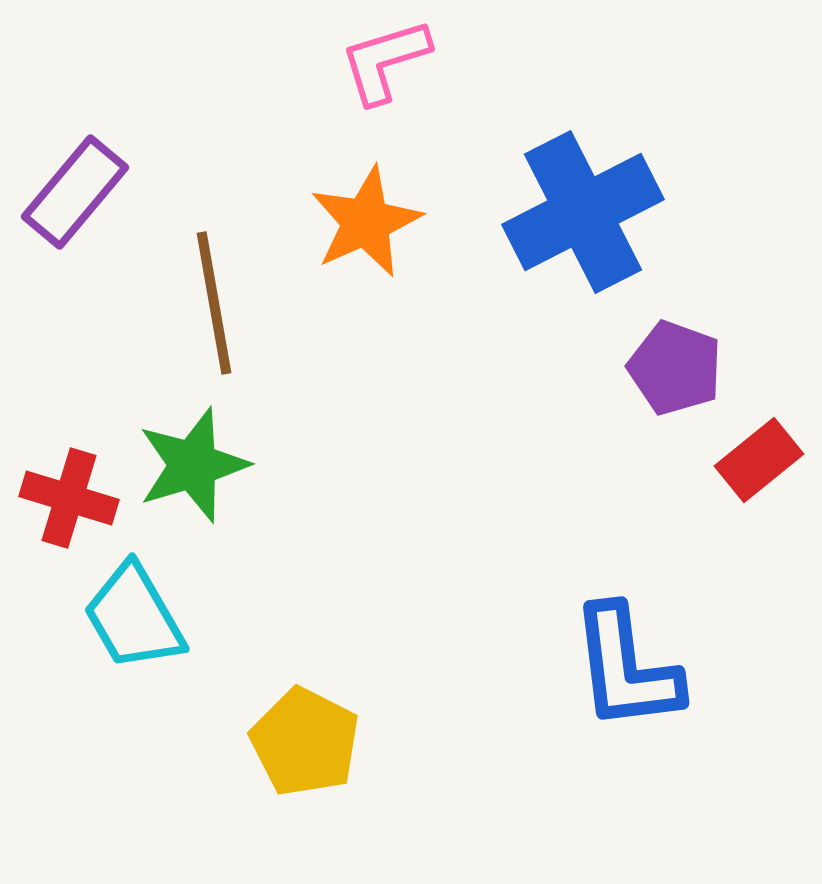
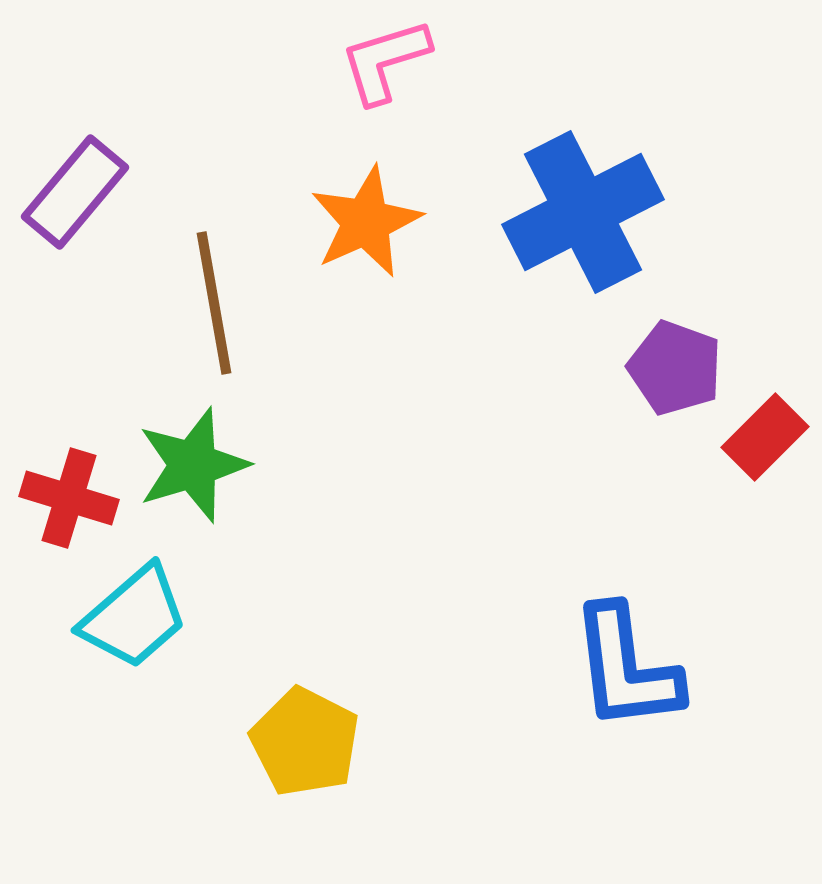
red rectangle: moved 6 px right, 23 px up; rotated 6 degrees counterclockwise
cyan trapezoid: rotated 101 degrees counterclockwise
